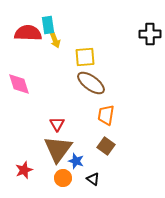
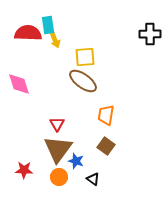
brown ellipse: moved 8 px left, 2 px up
red star: rotated 24 degrees clockwise
orange circle: moved 4 px left, 1 px up
